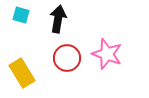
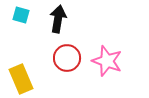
pink star: moved 7 px down
yellow rectangle: moved 1 px left, 6 px down; rotated 8 degrees clockwise
